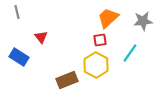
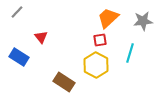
gray line: rotated 56 degrees clockwise
cyan line: rotated 18 degrees counterclockwise
brown rectangle: moved 3 px left, 2 px down; rotated 55 degrees clockwise
